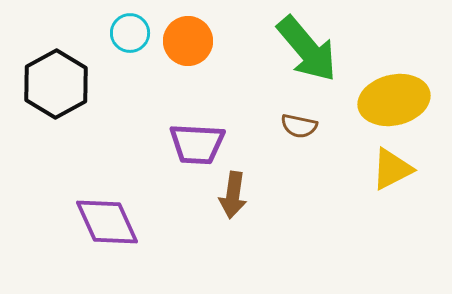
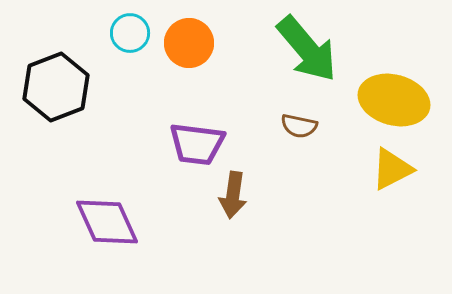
orange circle: moved 1 px right, 2 px down
black hexagon: moved 3 px down; rotated 8 degrees clockwise
yellow ellipse: rotated 28 degrees clockwise
purple trapezoid: rotated 4 degrees clockwise
